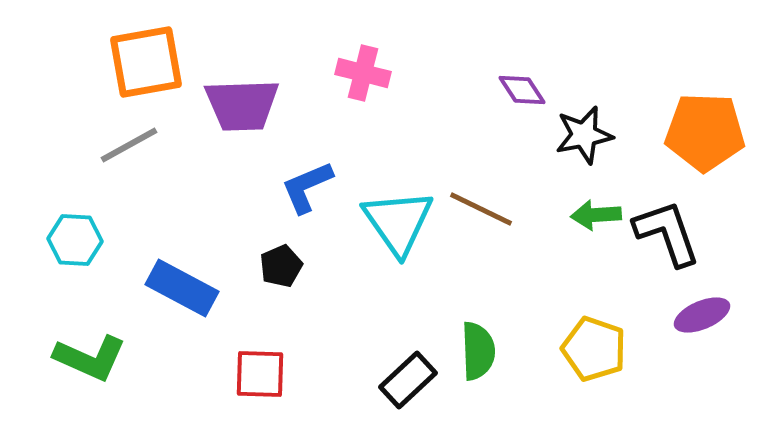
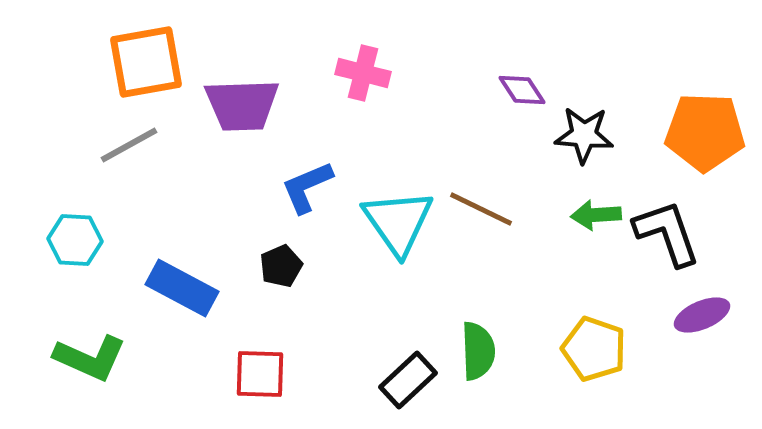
black star: rotated 16 degrees clockwise
